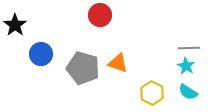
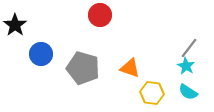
gray line: rotated 50 degrees counterclockwise
orange triangle: moved 12 px right, 5 px down
yellow hexagon: rotated 20 degrees counterclockwise
